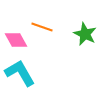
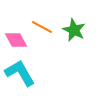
orange line: rotated 10 degrees clockwise
green star: moved 11 px left, 4 px up
